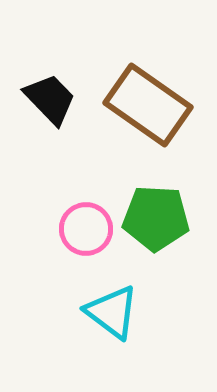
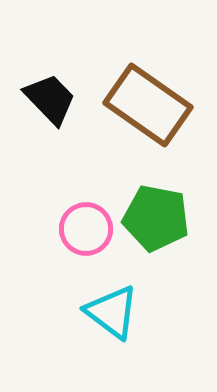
green pentagon: rotated 8 degrees clockwise
